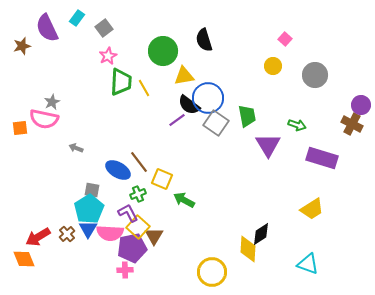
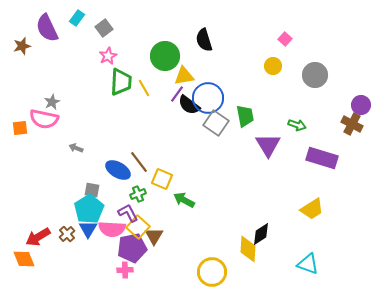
green circle at (163, 51): moved 2 px right, 5 px down
green trapezoid at (247, 116): moved 2 px left
purple line at (177, 120): moved 26 px up; rotated 18 degrees counterclockwise
pink semicircle at (110, 233): moved 2 px right, 4 px up
